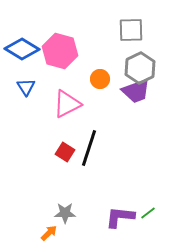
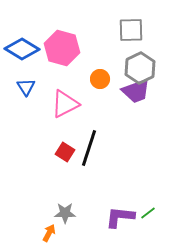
pink hexagon: moved 2 px right, 3 px up
pink triangle: moved 2 px left
orange arrow: rotated 18 degrees counterclockwise
